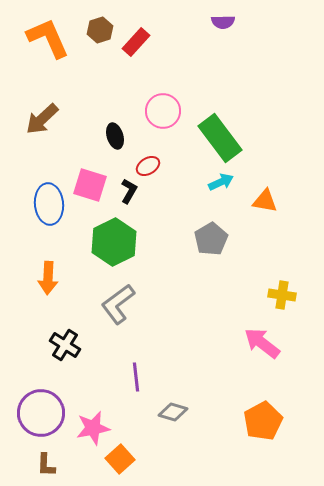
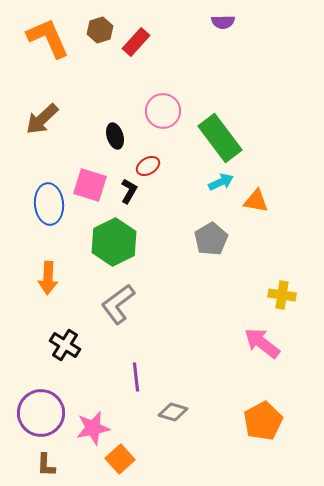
orange triangle: moved 9 px left
